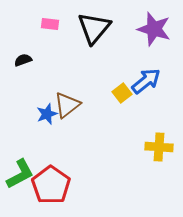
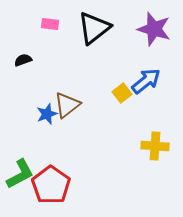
black triangle: rotated 12 degrees clockwise
yellow cross: moved 4 px left, 1 px up
